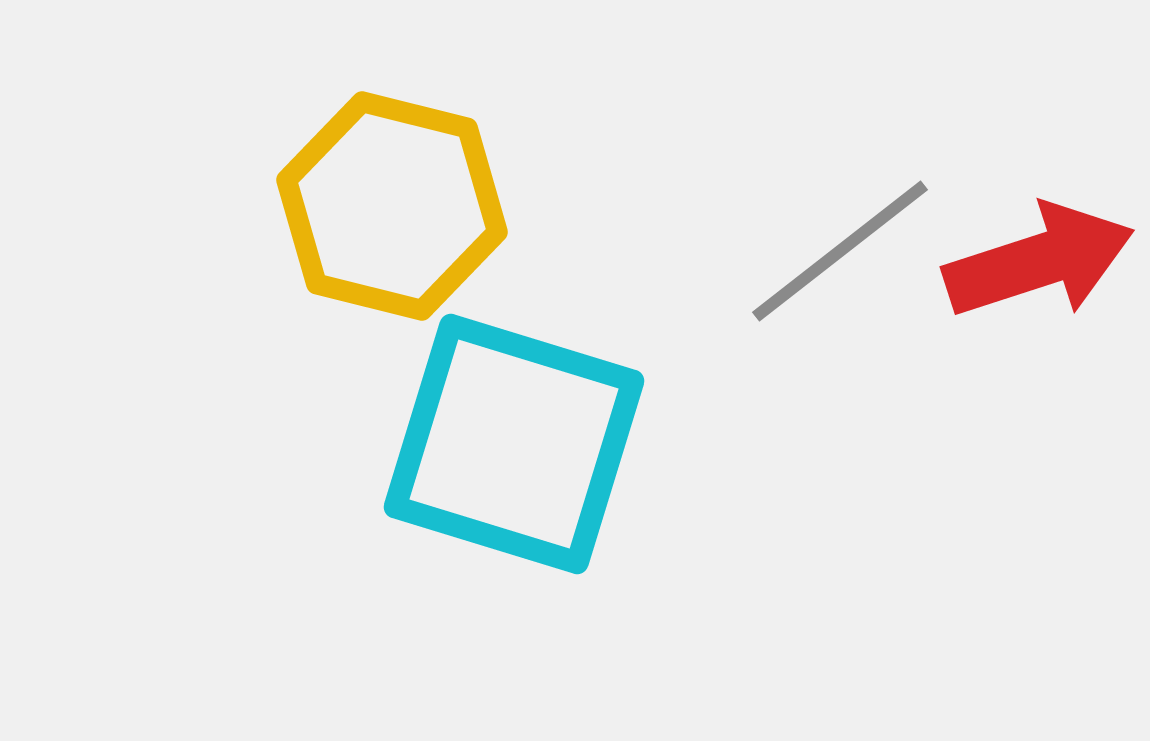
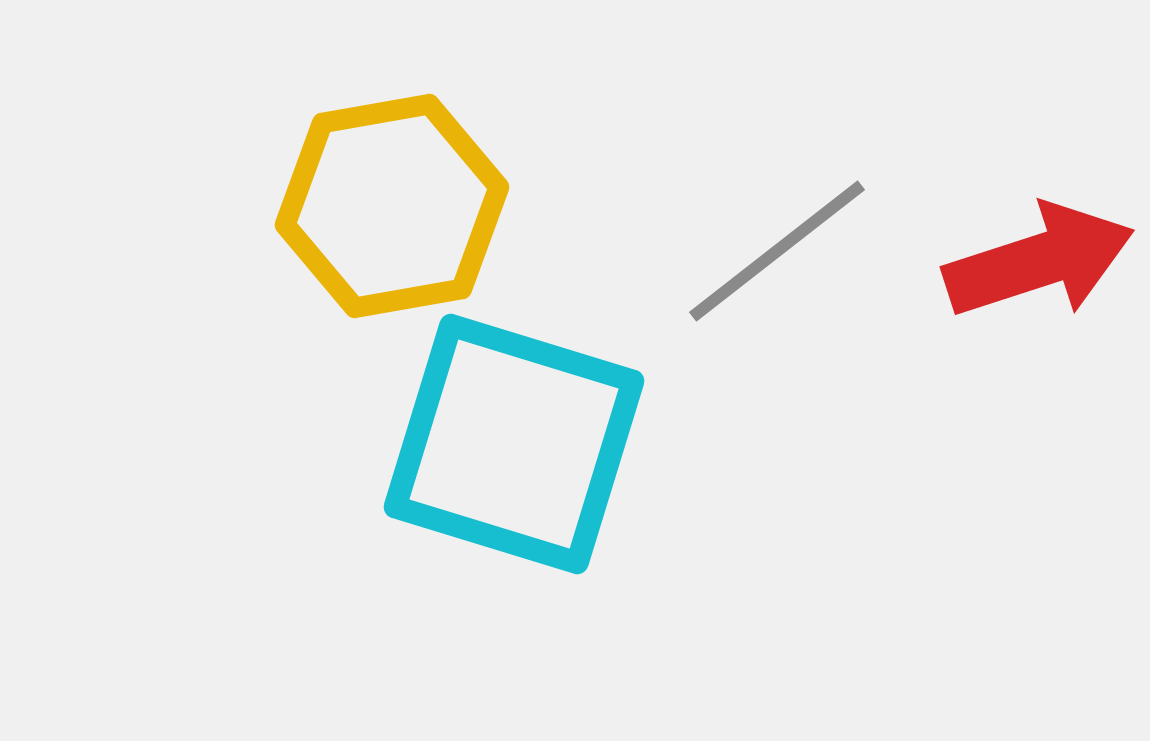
yellow hexagon: rotated 24 degrees counterclockwise
gray line: moved 63 px left
